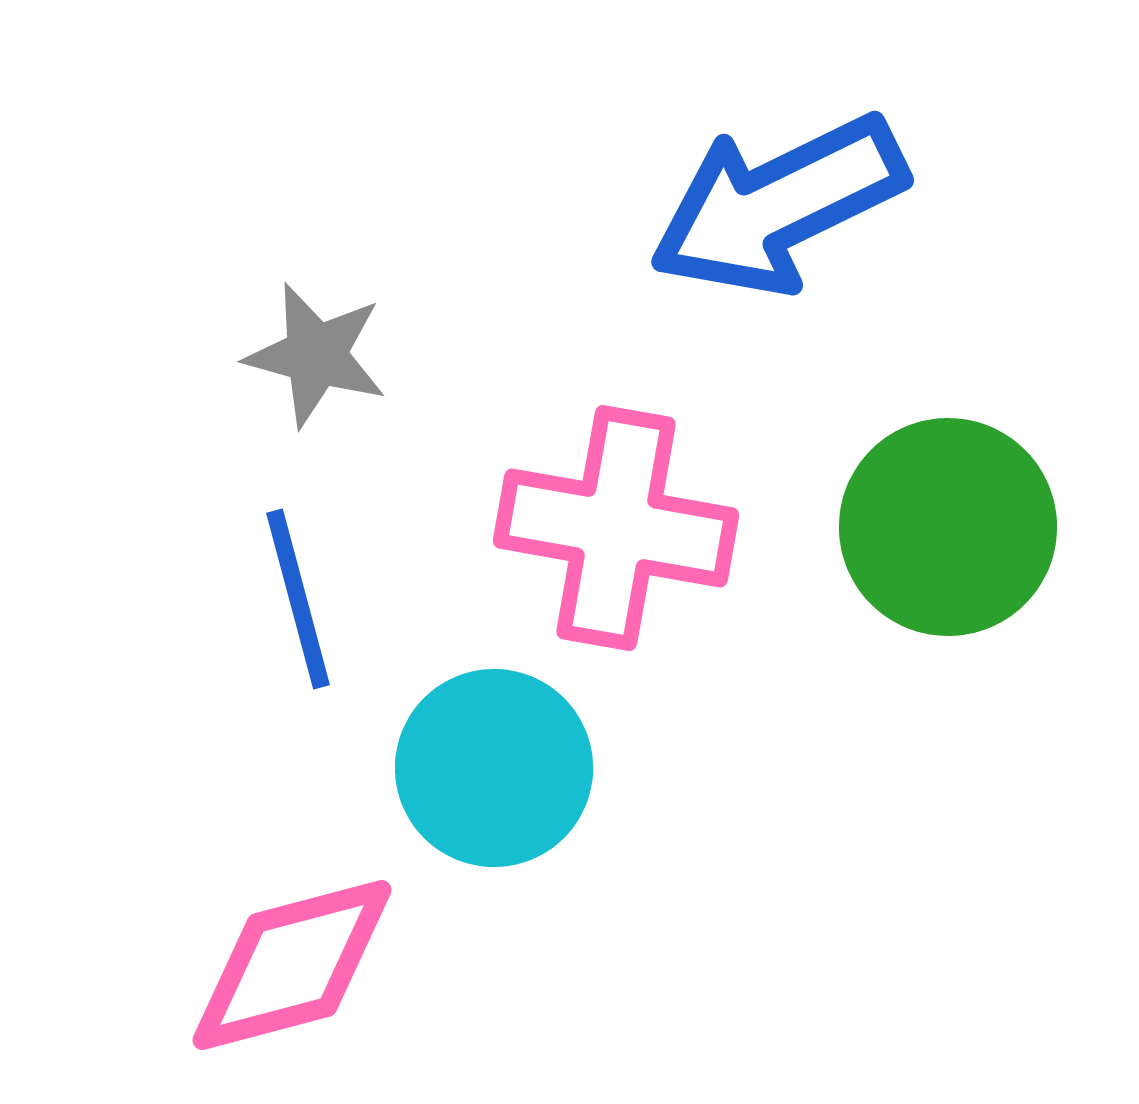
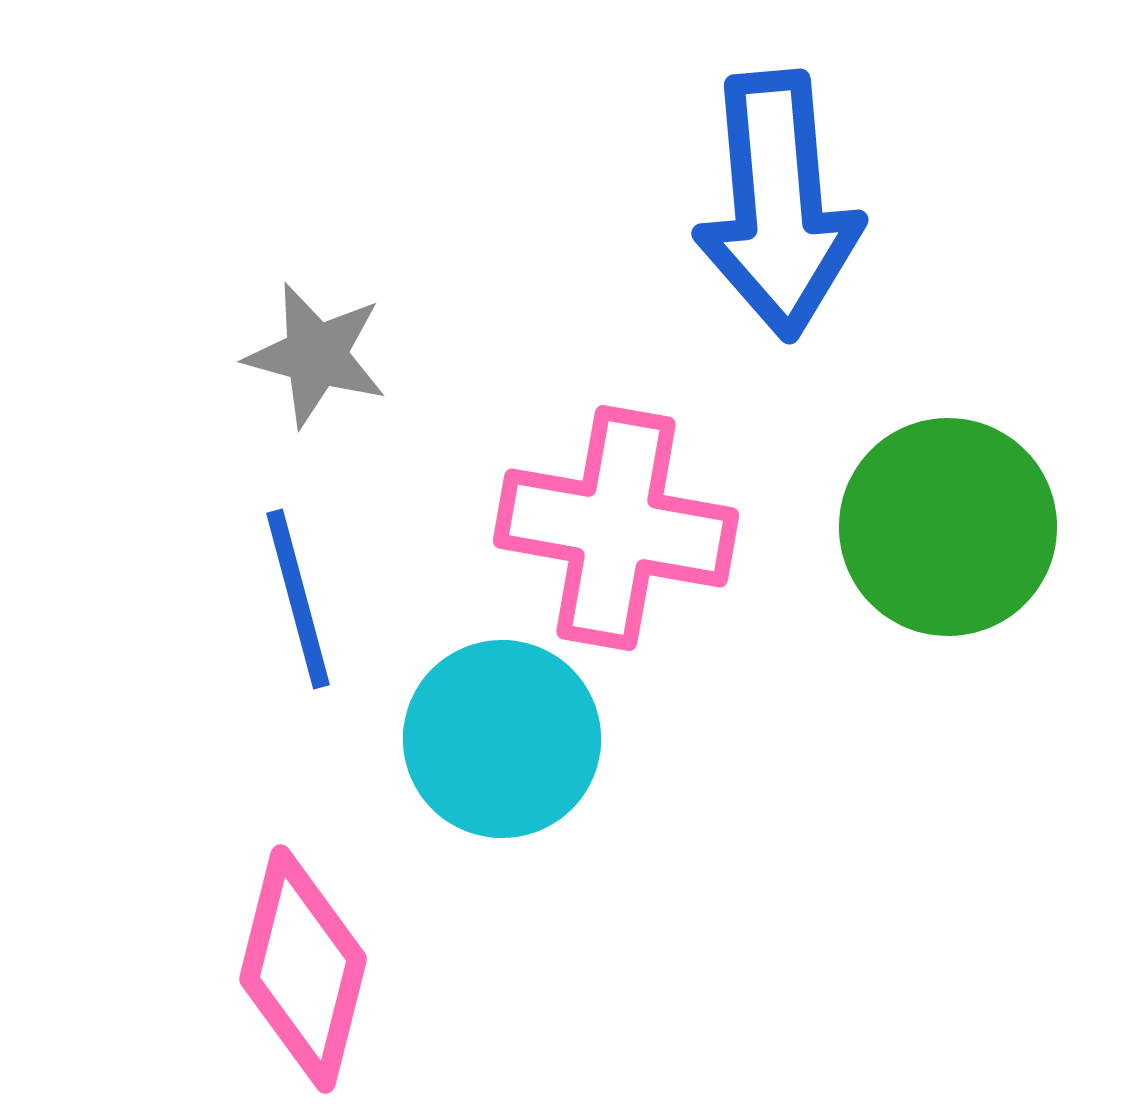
blue arrow: rotated 69 degrees counterclockwise
cyan circle: moved 8 px right, 29 px up
pink diamond: moved 11 px right, 4 px down; rotated 61 degrees counterclockwise
